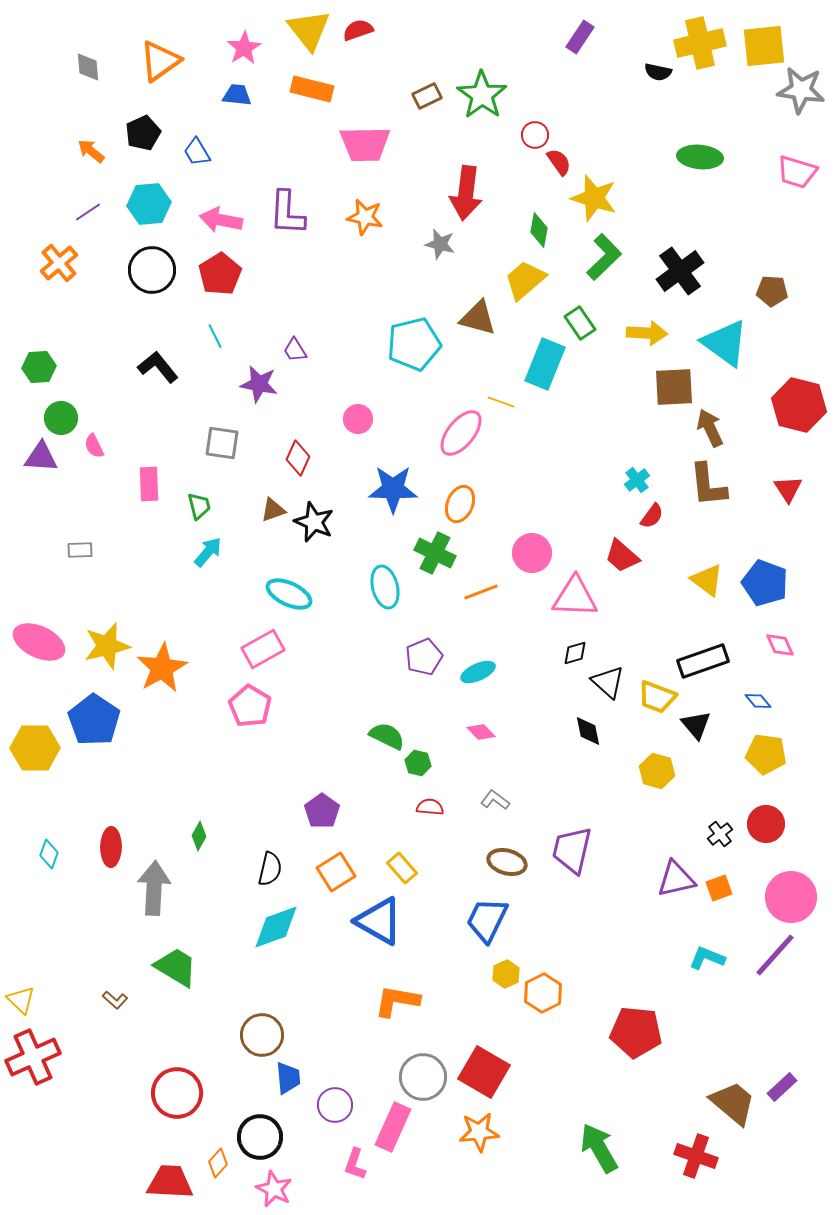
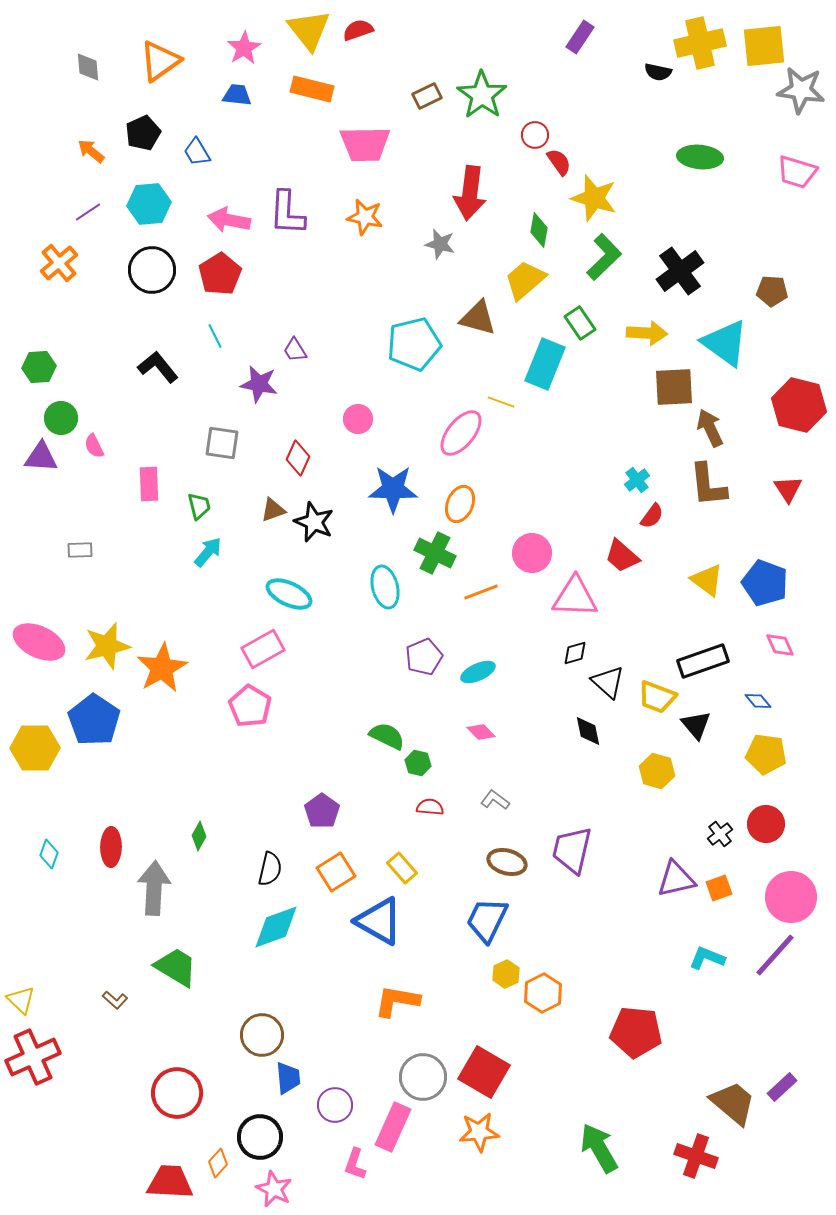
red arrow at (466, 193): moved 4 px right
pink arrow at (221, 220): moved 8 px right
